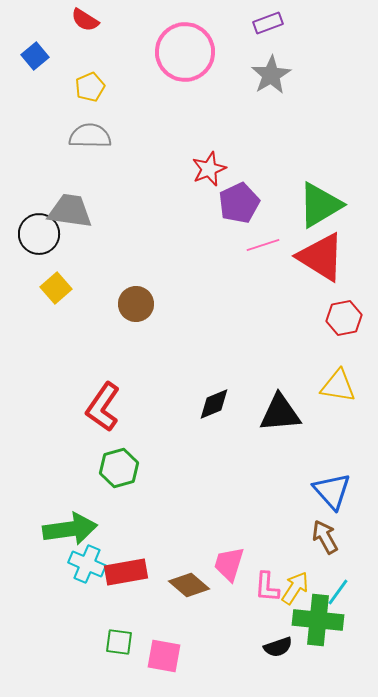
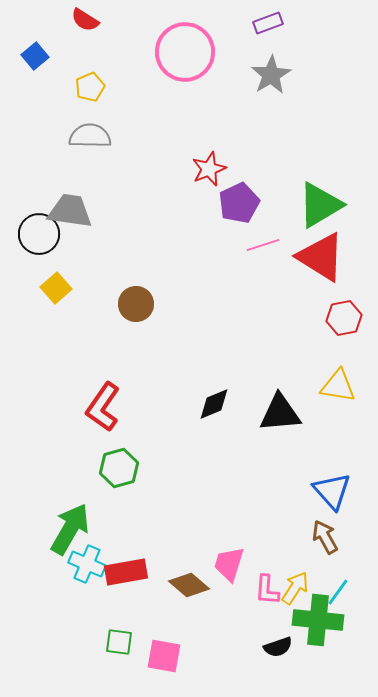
green arrow: rotated 52 degrees counterclockwise
pink L-shape: moved 3 px down
